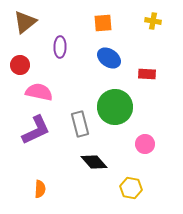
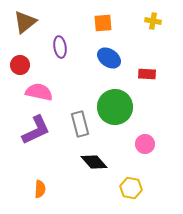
purple ellipse: rotated 10 degrees counterclockwise
